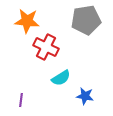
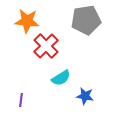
red cross: moved 1 px up; rotated 20 degrees clockwise
